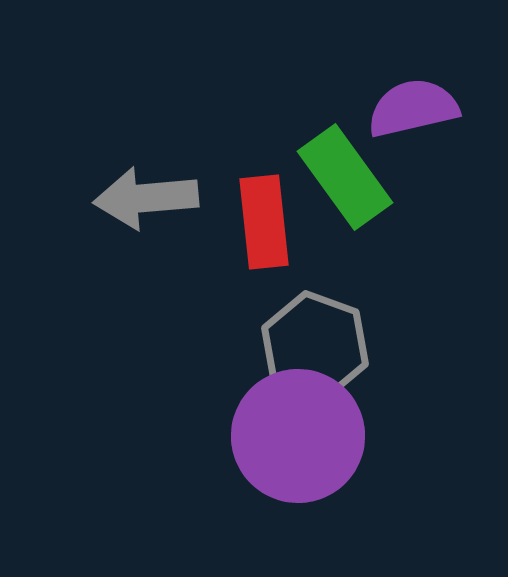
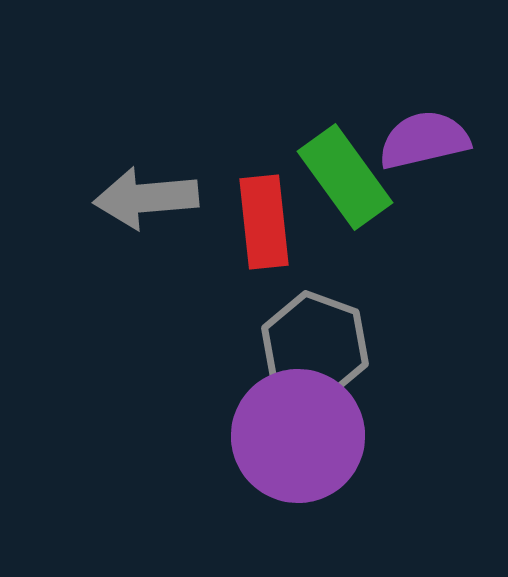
purple semicircle: moved 11 px right, 32 px down
